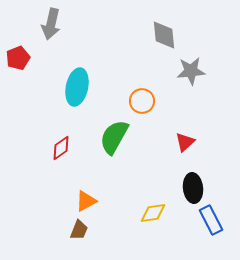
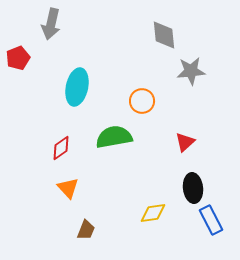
green semicircle: rotated 51 degrees clockwise
orange triangle: moved 18 px left, 13 px up; rotated 45 degrees counterclockwise
brown trapezoid: moved 7 px right
